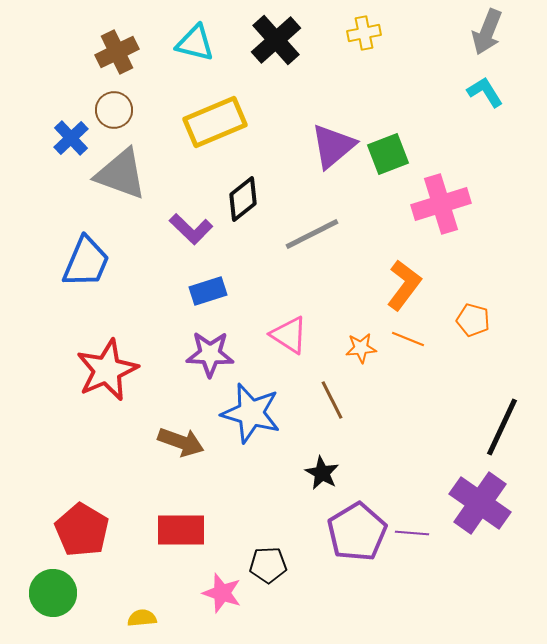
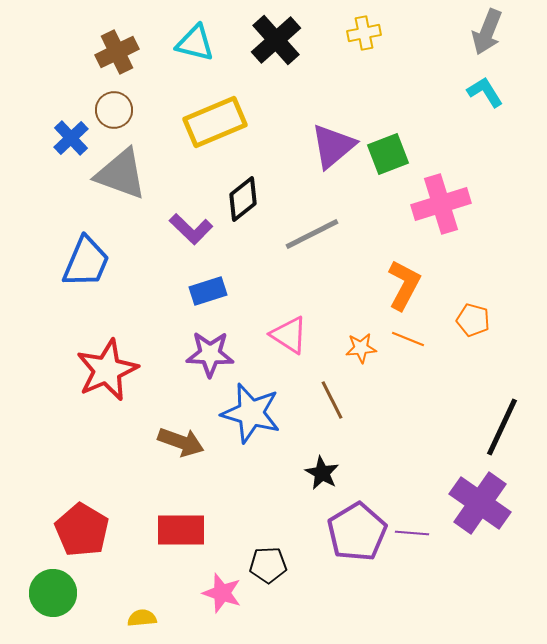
orange L-shape: rotated 9 degrees counterclockwise
